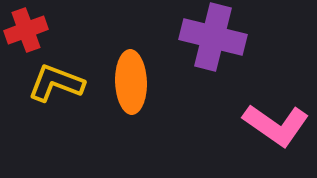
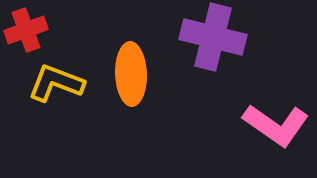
orange ellipse: moved 8 px up
